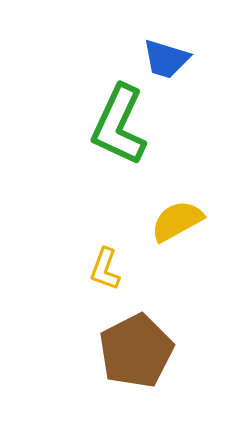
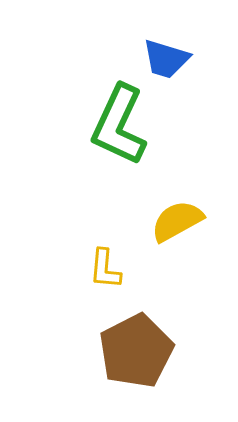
yellow L-shape: rotated 15 degrees counterclockwise
